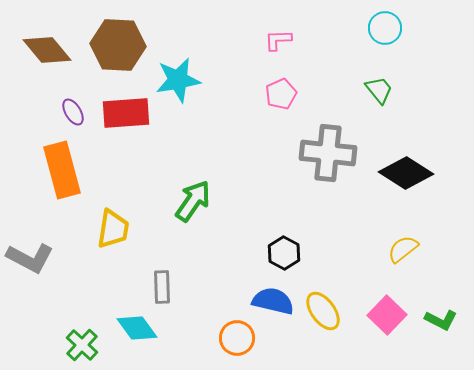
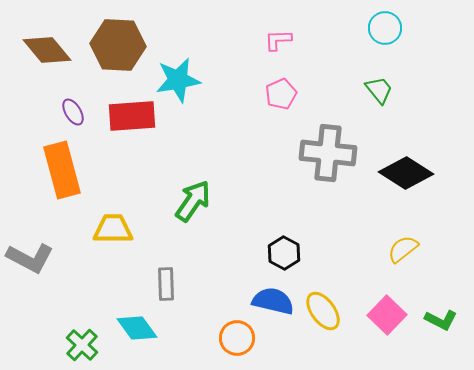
red rectangle: moved 6 px right, 3 px down
yellow trapezoid: rotated 99 degrees counterclockwise
gray rectangle: moved 4 px right, 3 px up
